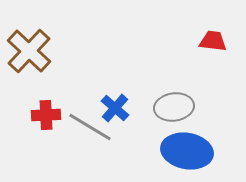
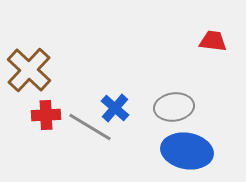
brown cross: moved 19 px down
